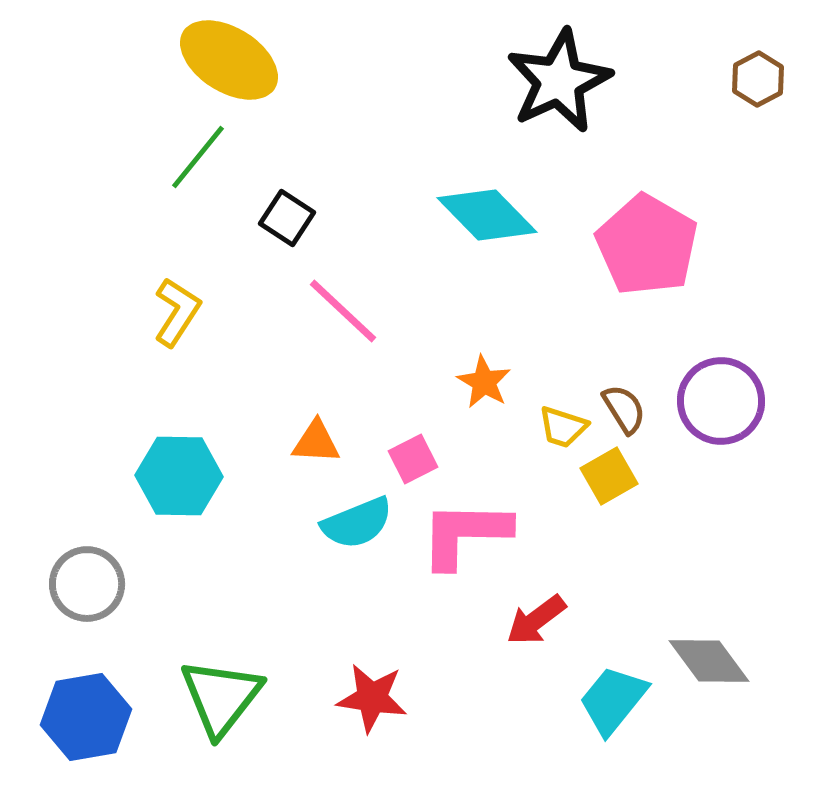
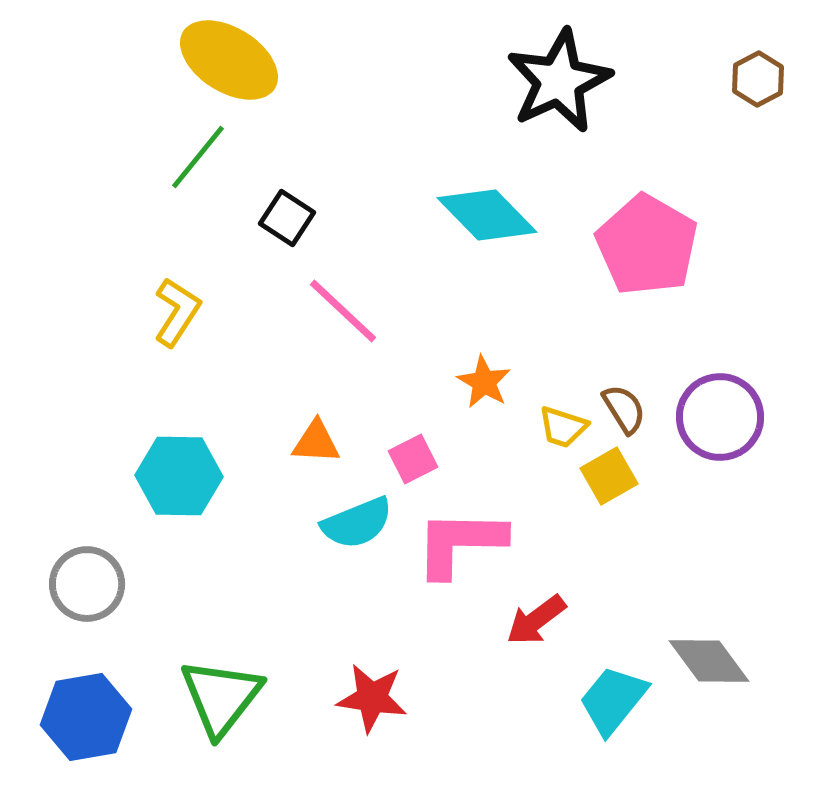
purple circle: moved 1 px left, 16 px down
pink L-shape: moved 5 px left, 9 px down
